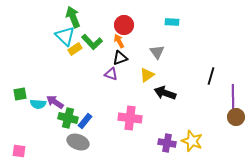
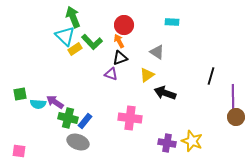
gray triangle: rotated 21 degrees counterclockwise
